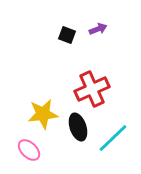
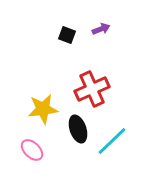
purple arrow: moved 3 px right
yellow star: moved 5 px up
black ellipse: moved 2 px down
cyan line: moved 1 px left, 3 px down
pink ellipse: moved 3 px right
